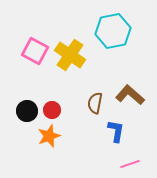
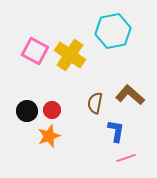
pink line: moved 4 px left, 6 px up
